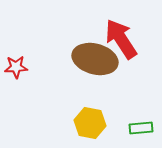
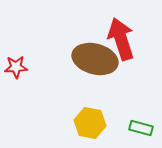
red arrow: rotated 15 degrees clockwise
green rectangle: rotated 20 degrees clockwise
